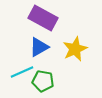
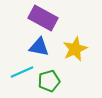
blue triangle: rotated 40 degrees clockwise
green pentagon: moved 6 px right; rotated 25 degrees counterclockwise
